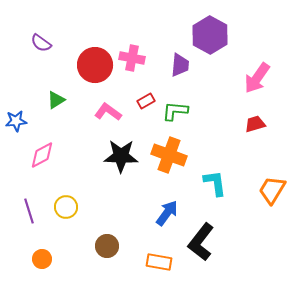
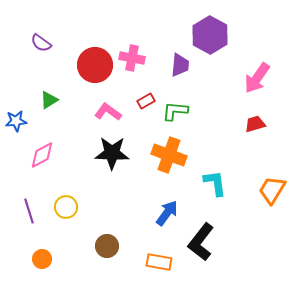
green triangle: moved 7 px left
black star: moved 9 px left, 3 px up
